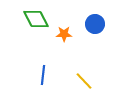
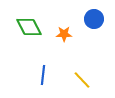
green diamond: moved 7 px left, 8 px down
blue circle: moved 1 px left, 5 px up
yellow line: moved 2 px left, 1 px up
